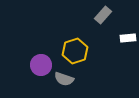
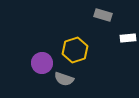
gray rectangle: rotated 66 degrees clockwise
yellow hexagon: moved 1 px up
purple circle: moved 1 px right, 2 px up
